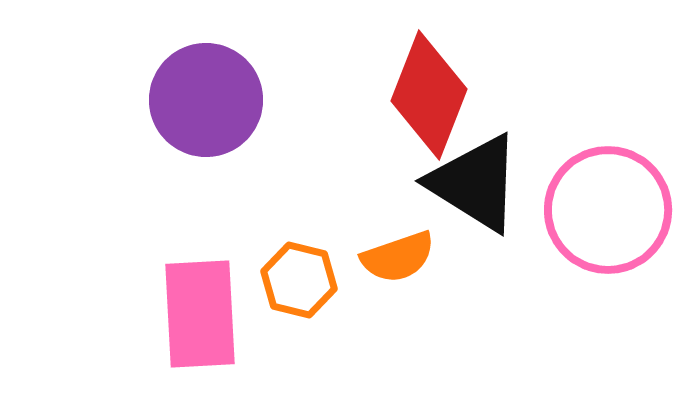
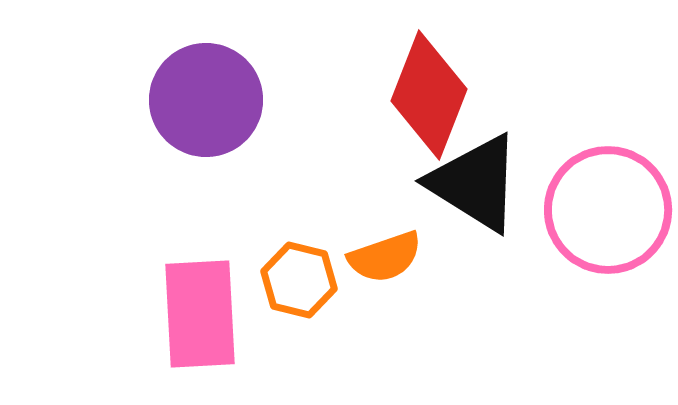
orange semicircle: moved 13 px left
